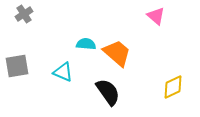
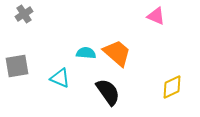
pink triangle: rotated 18 degrees counterclockwise
cyan semicircle: moved 9 px down
cyan triangle: moved 3 px left, 6 px down
yellow diamond: moved 1 px left
